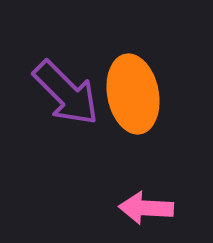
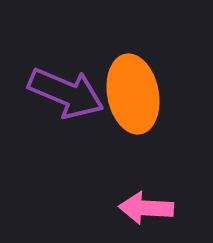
purple arrow: rotated 22 degrees counterclockwise
